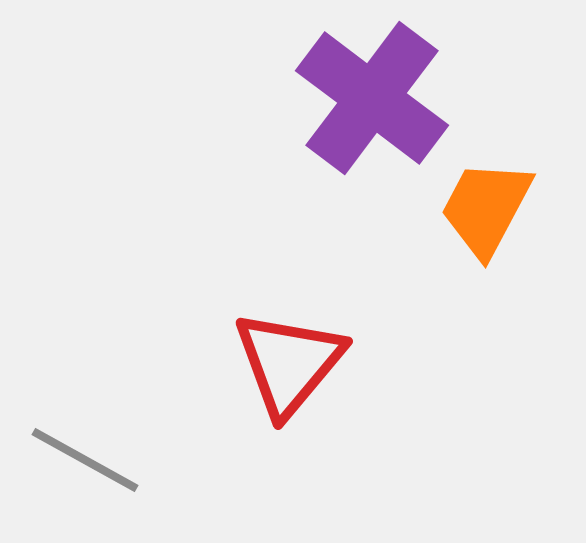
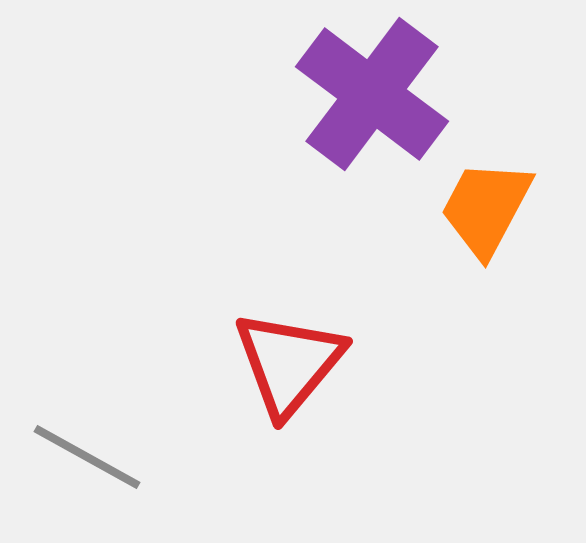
purple cross: moved 4 px up
gray line: moved 2 px right, 3 px up
